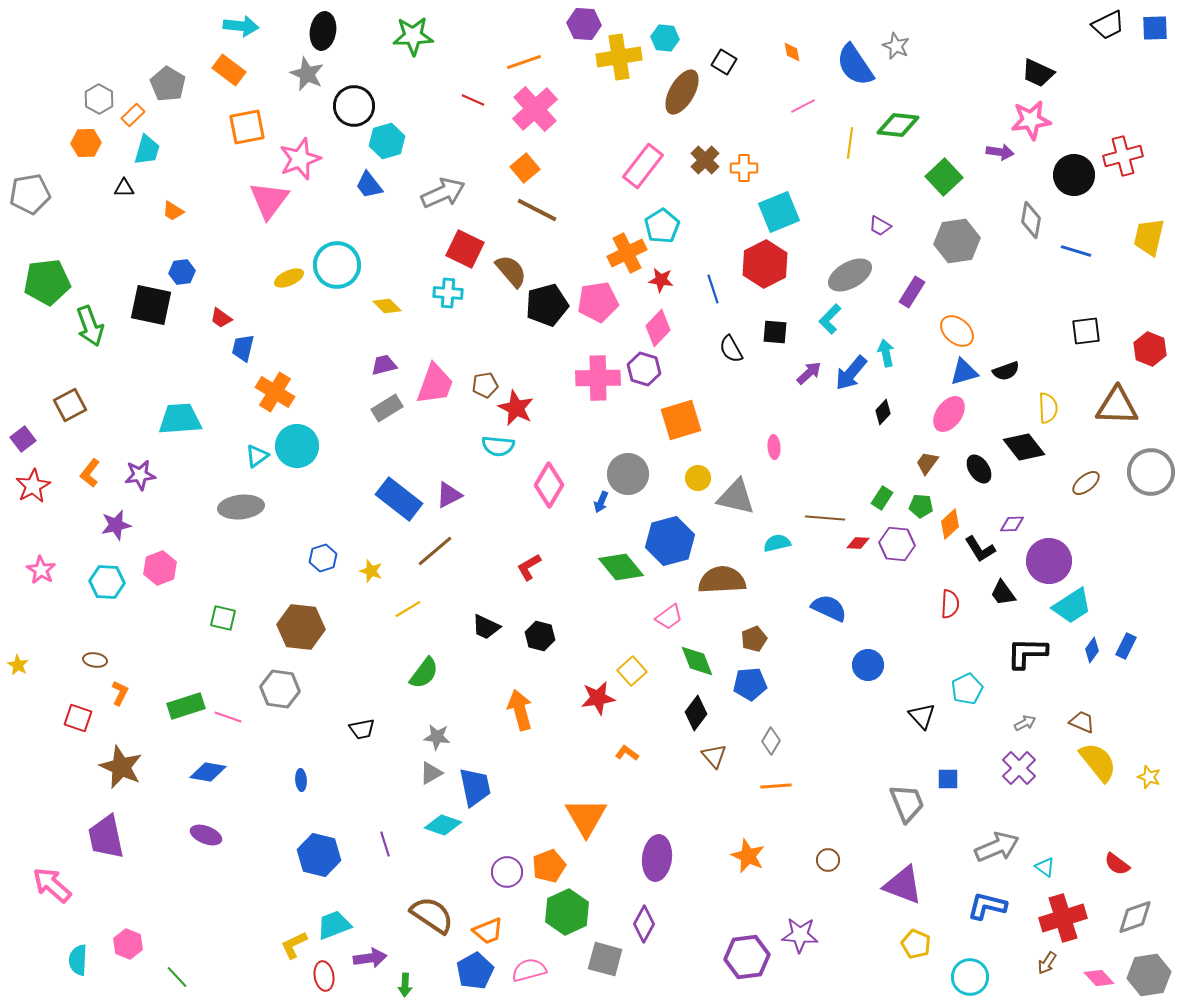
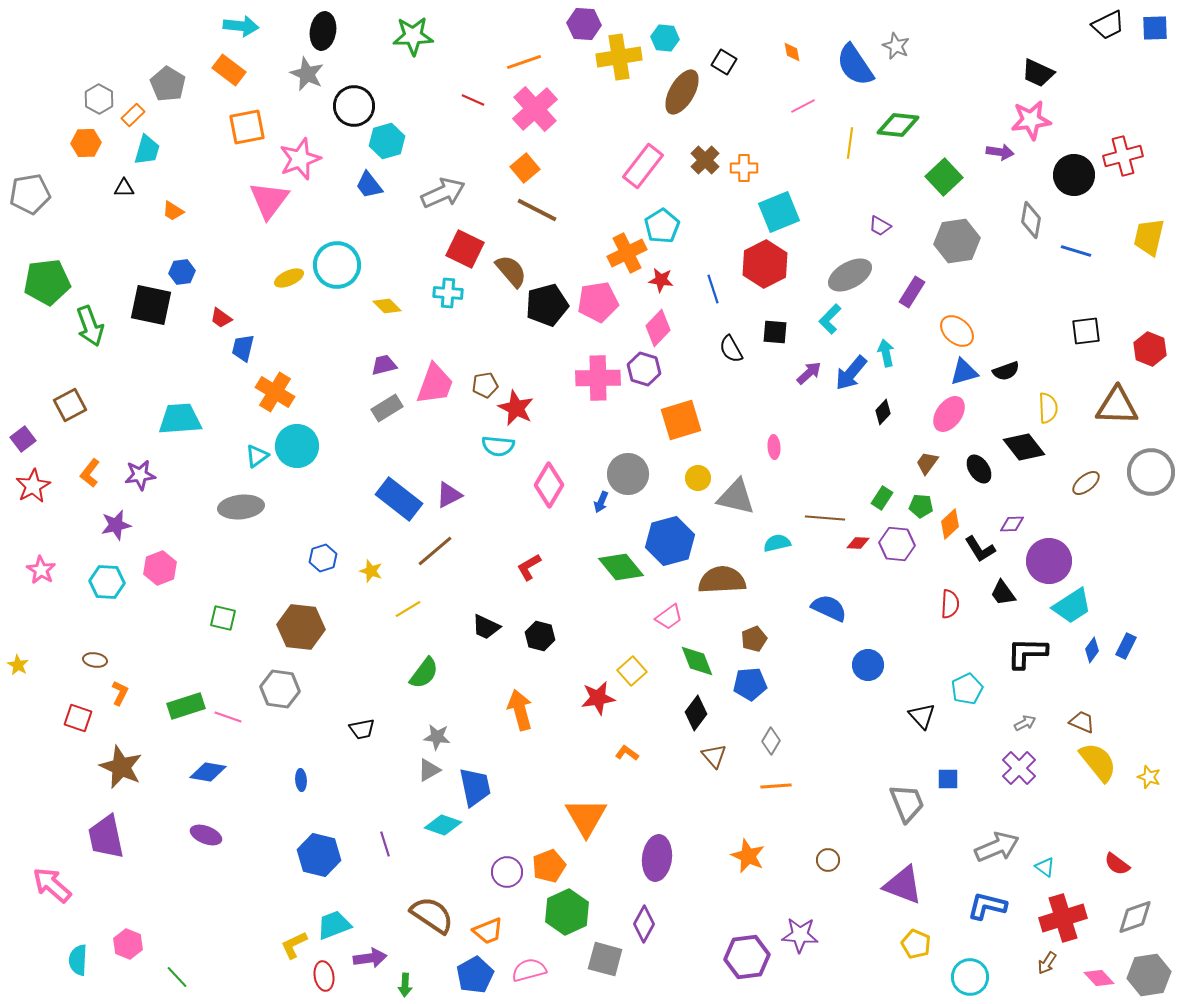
gray triangle at (431, 773): moved 2 px left, 3 px up
blue pentagon at (475, 971): moved 4 px down
